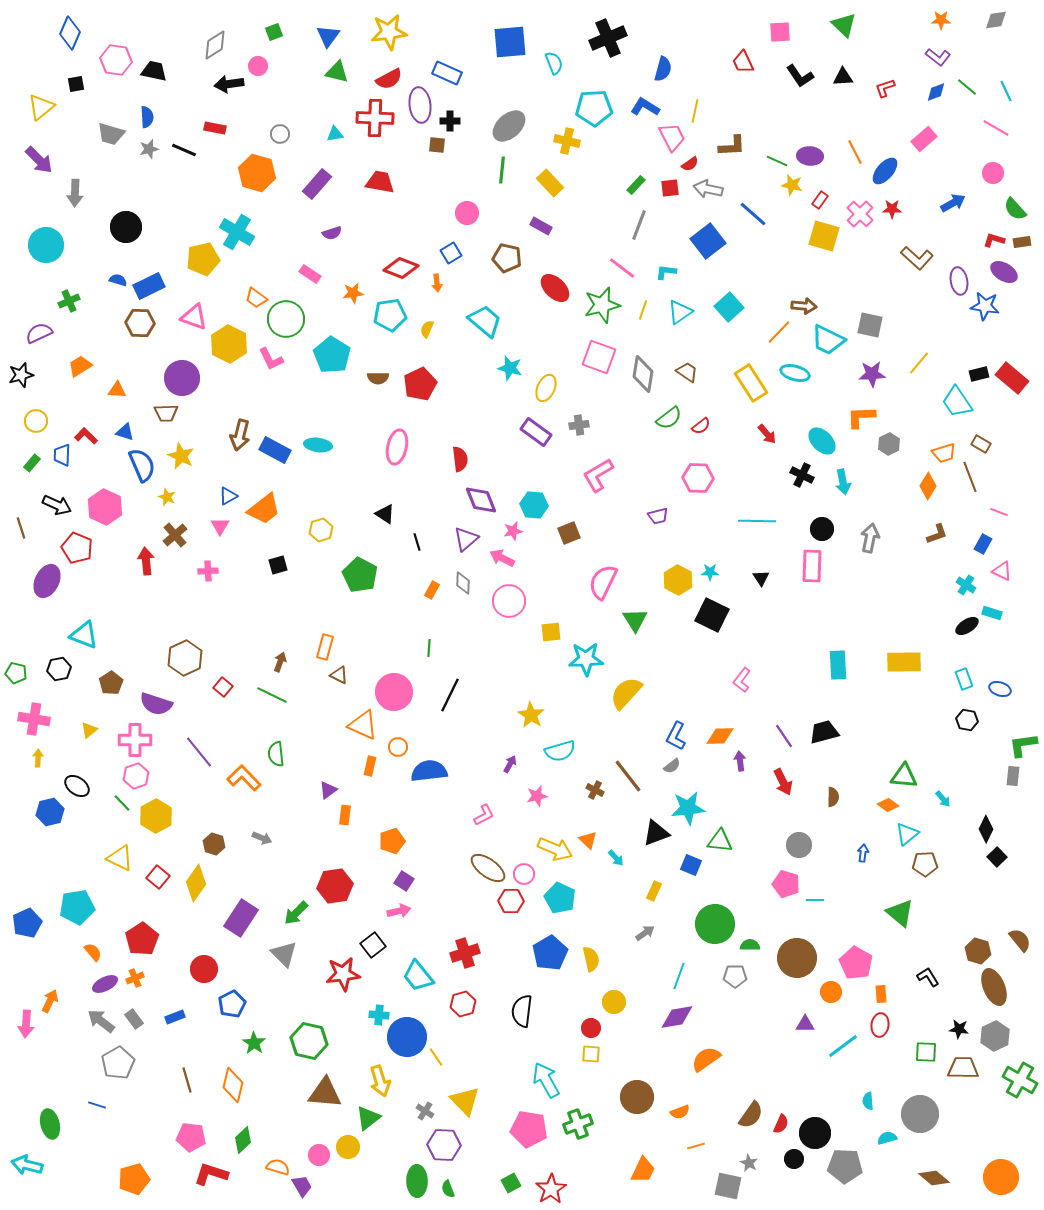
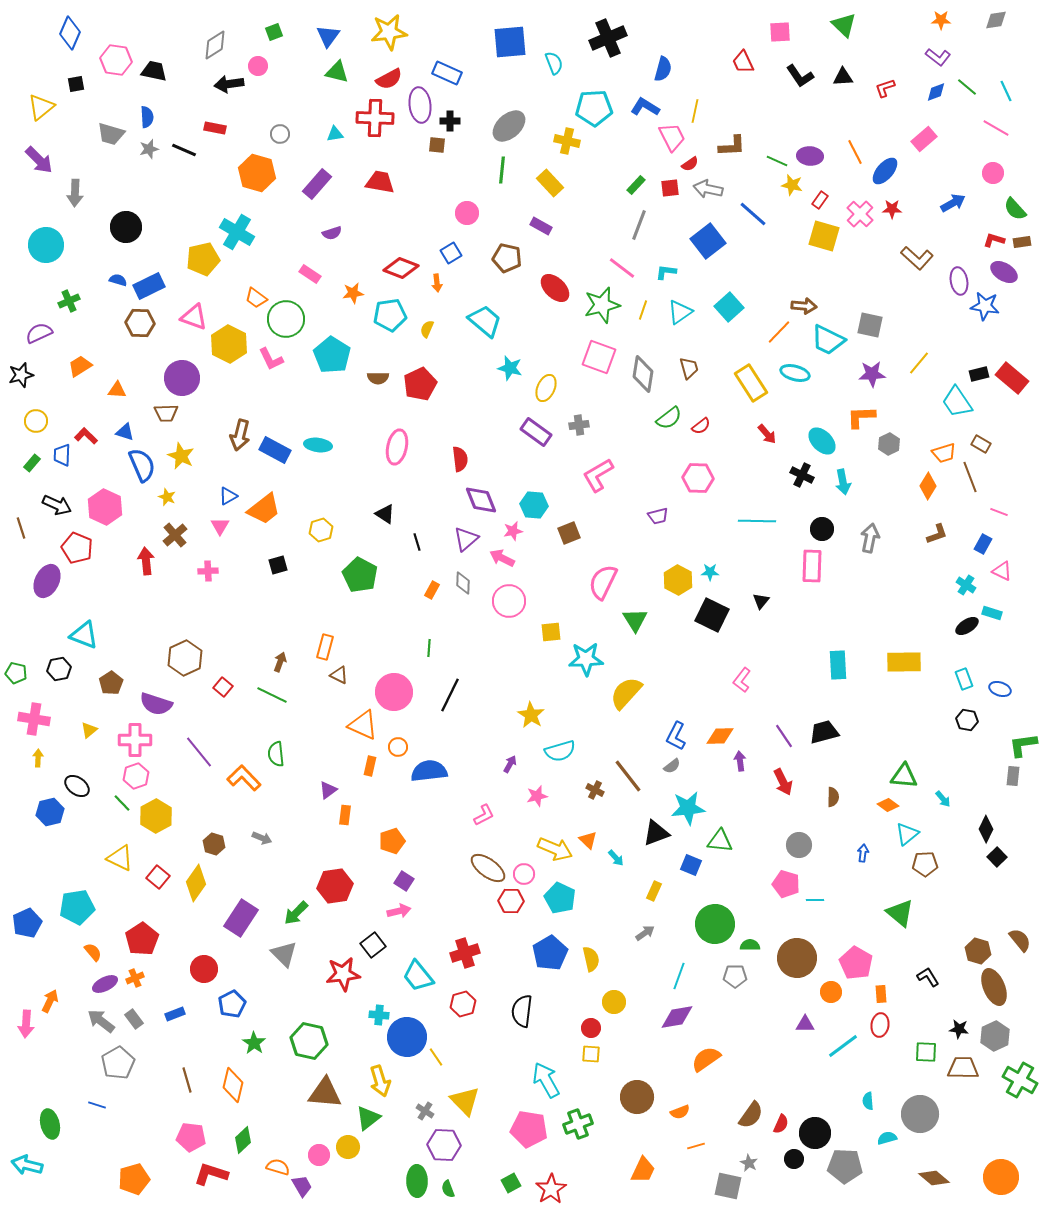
brown trapezoid at (687, 372): moved 2 px right, 4 px up; rotated 40 degrees clockwise
black triangle at (761, 578): moved 23 px down; rotated 12 degrees clockwise
blue rectangle at (175, 1017): moved 3 px up
